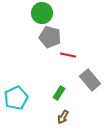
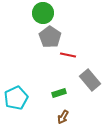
green circle: moved 1 px right
gray pentagon: rotated 20 degrees clockwise
green rectangle: rotated 40 degrees clockwise
